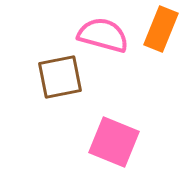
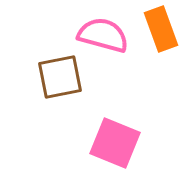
orange rectangle: rotated 42 degrees counterclockwise
pink square: moved 1 px right, 1 px down
